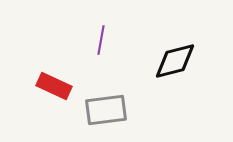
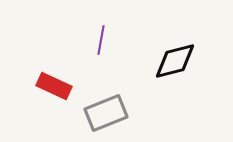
gray rectangle: moved 3 px down; rotated 15 degrees counterclockwise
